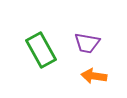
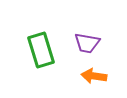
green rectangle: rotated 12 degrees clockwise
